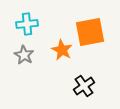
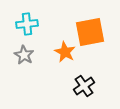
orange star: moved 3 px right, 2 px down
